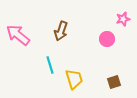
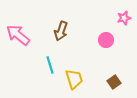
pink star: moved 1 px right, 1 px up
pink circle: moved 1 px left, 1 px down
brown square: rotated 16 degrees counterclockwise
